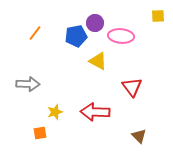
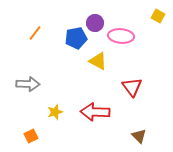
yellow square: rotated 32 degrees clockwise
blue pentagon: moved 2 px down
orange square: moved 9 px left, 3 px down; rotated 16 degrees counterclockwise
